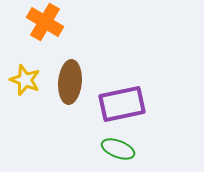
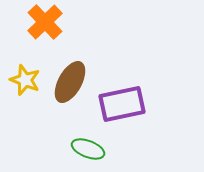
orange cross: rotated 15 degrees clockwise
brown ellipse: rotated 24 degrees clockwise
green ellipse: moved 30 px left
